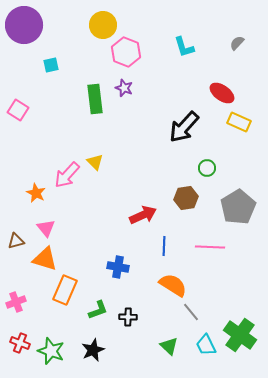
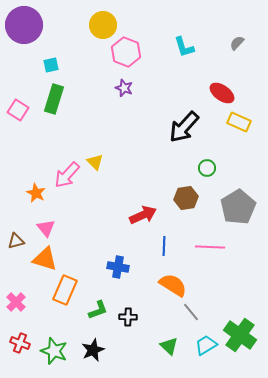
green rectangle: moved 41 px left; rotated 24 degrees clockwise
pink cross: rotated 24 degrees counterclockwise
cyan trapezoid: rotated 85 degrees clockwise
green star: moved 3 px right
